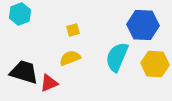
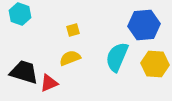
cyan hexagon: rotated 20 degrees counterclockwise
blue hexagon: moved 1 px right; rotated 8 degrees counterclockwise
